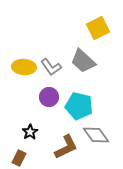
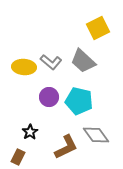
gray L-shape: moved 5 px up; rotated 15 degrees counterclockwise
cyan pentagon: moved 5 px up
brown rectangle: moved 1 px left, 1 px up
